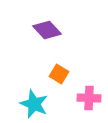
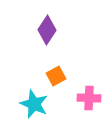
purple diamond: rotated 76 degrees clockwise
orange square: moved 3 px left, 2 px down; rotated 30 degrees clockwise
